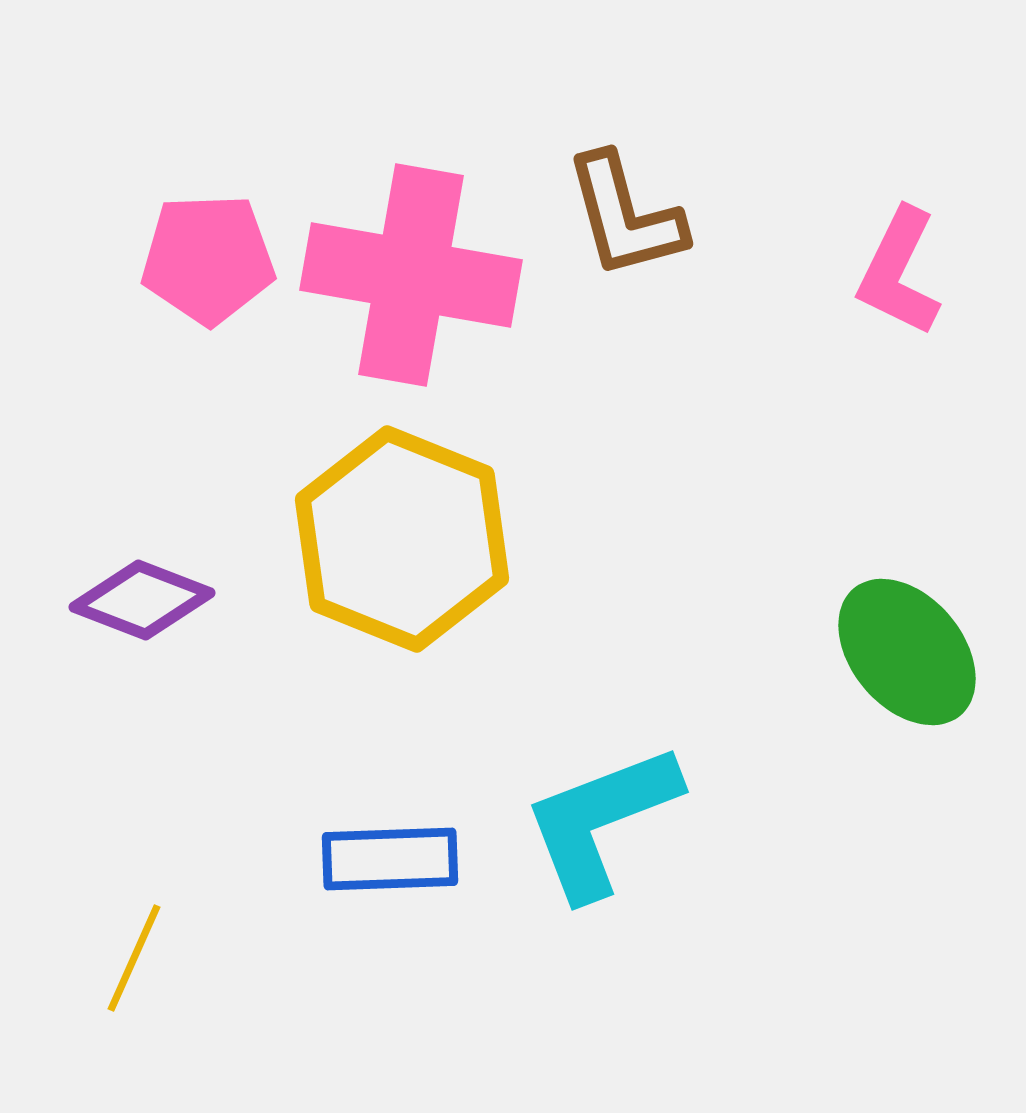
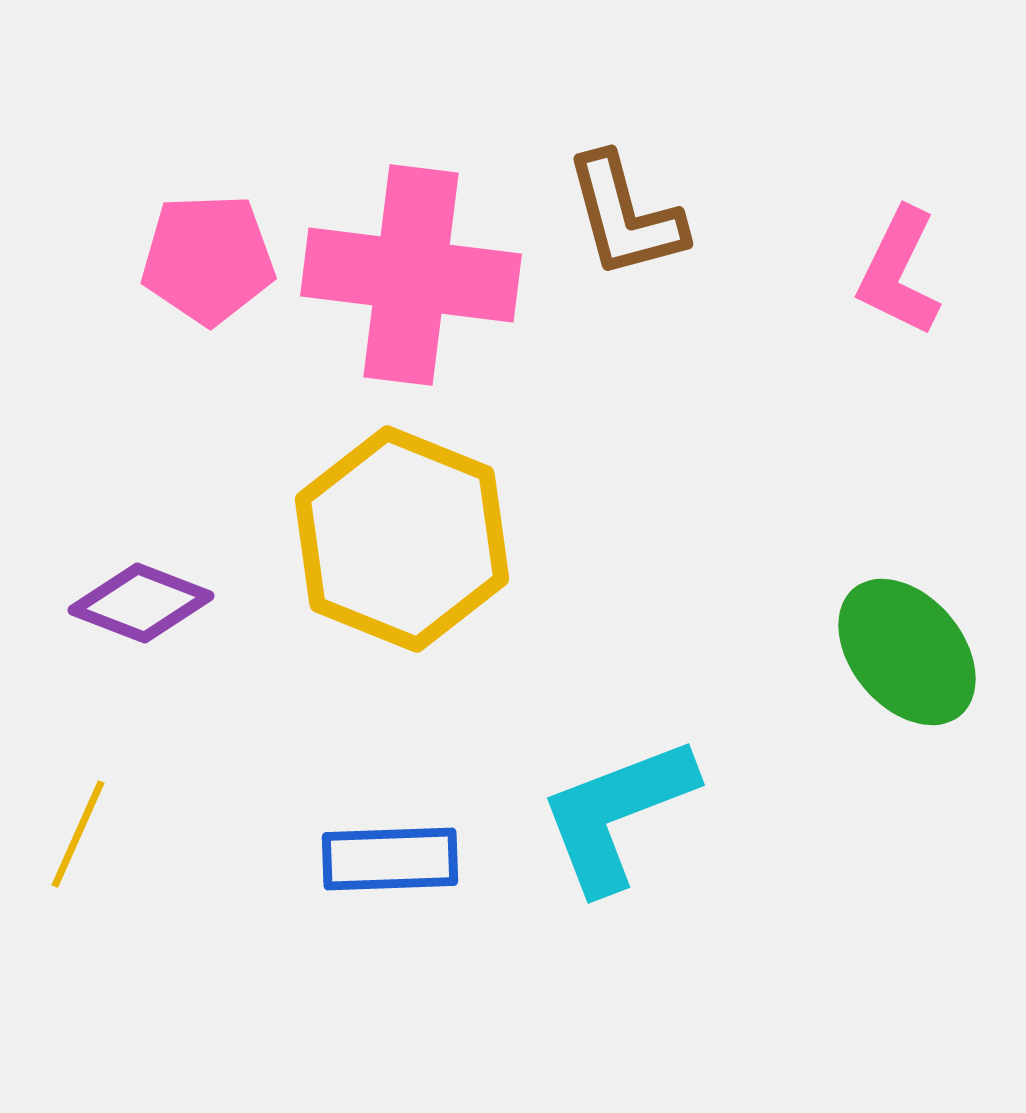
pink cross: rotated 3 degrees counterclockwise
purple diamond: moved 1 px left, 3 px down
cyan L-shape: moved 16 px right, 7 px up
yellow line: moved 56 px left, 124 px up
